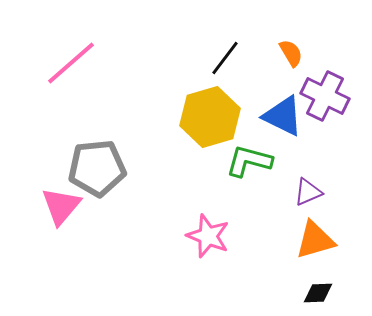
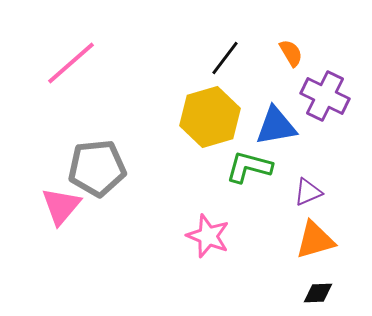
blue triangle: moved 7 px left, 10 px down; rotated 36 degrees counterclockwise
green L-shape: moved 6 px down
